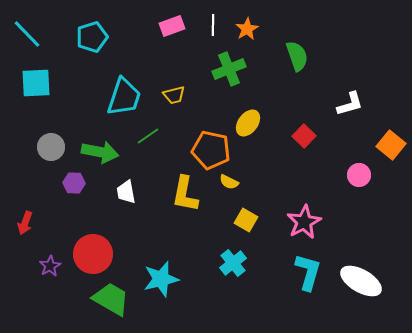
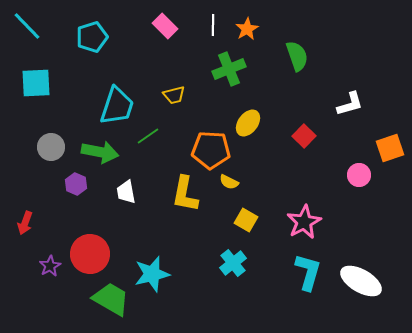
pink rectangle: moved 7 px left; rotated 65 degrees clockwise
cyan line: moved 8 px up
cyan trapezoid: moved 7 px left, 9 px down
orange square: moved 1 px left, 3 px down; rotated 32 degrees clockwise
orange pentagon: rotated 9 degrees counterclockwise
purple hexagon: moved 2 px right, 1 px down; rotated 20 degrees clockwise
red circle: moved 3 px left
cyan star: moved 9 px left, 5 px up
